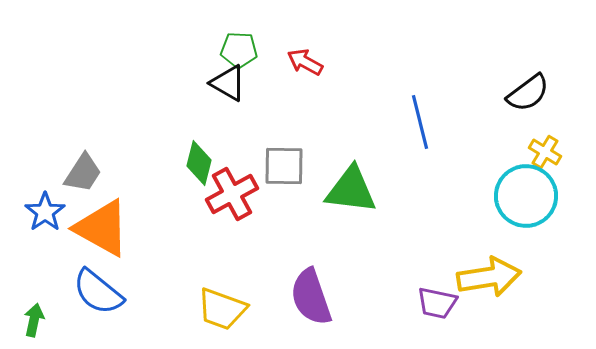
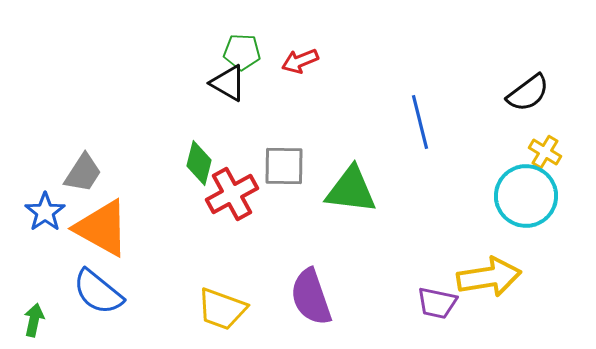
green pentagon: moved 3 px right, 2 px down
red arrow: moved 5 px left, 1 px up; rotated 51 degrees counterclockwise
